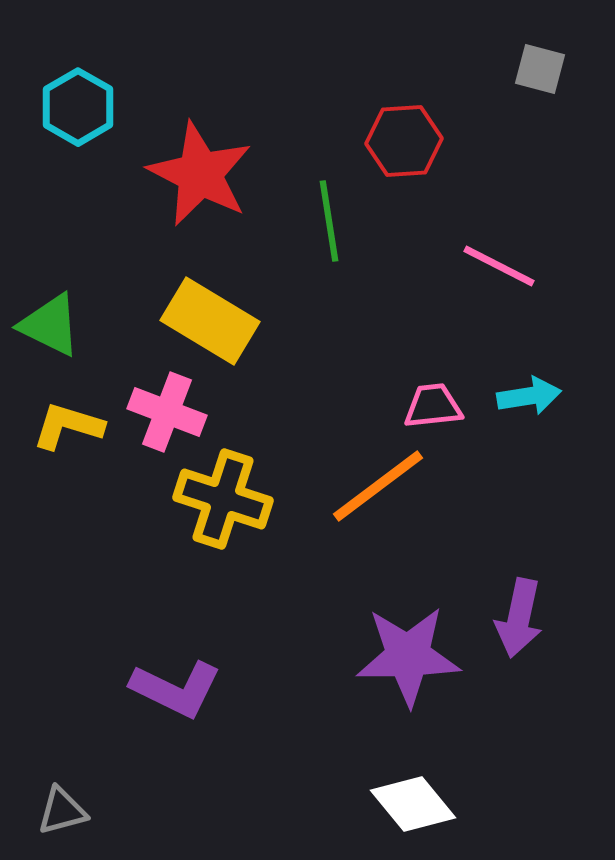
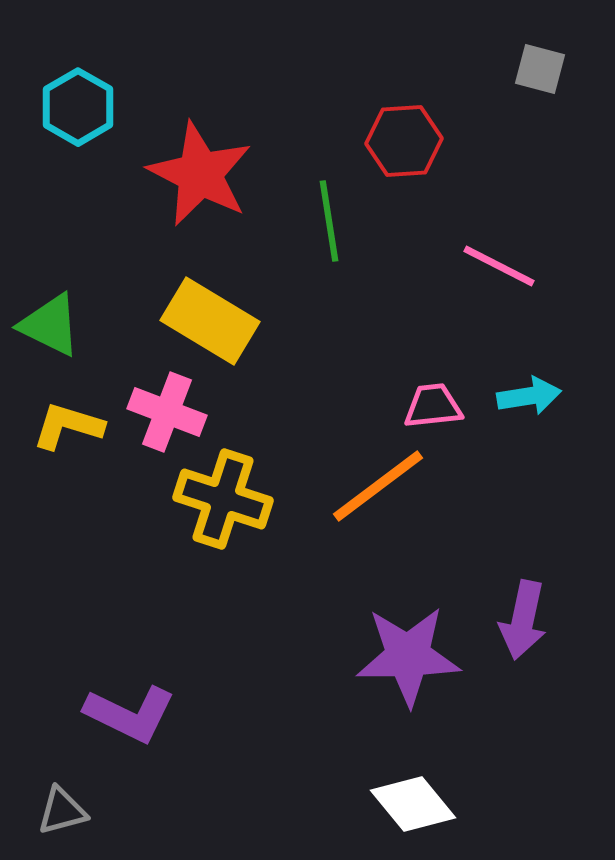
purple arrow: moved 4 px right, 2 px down
purple L-shape: moved 46 px left, 25 px down
